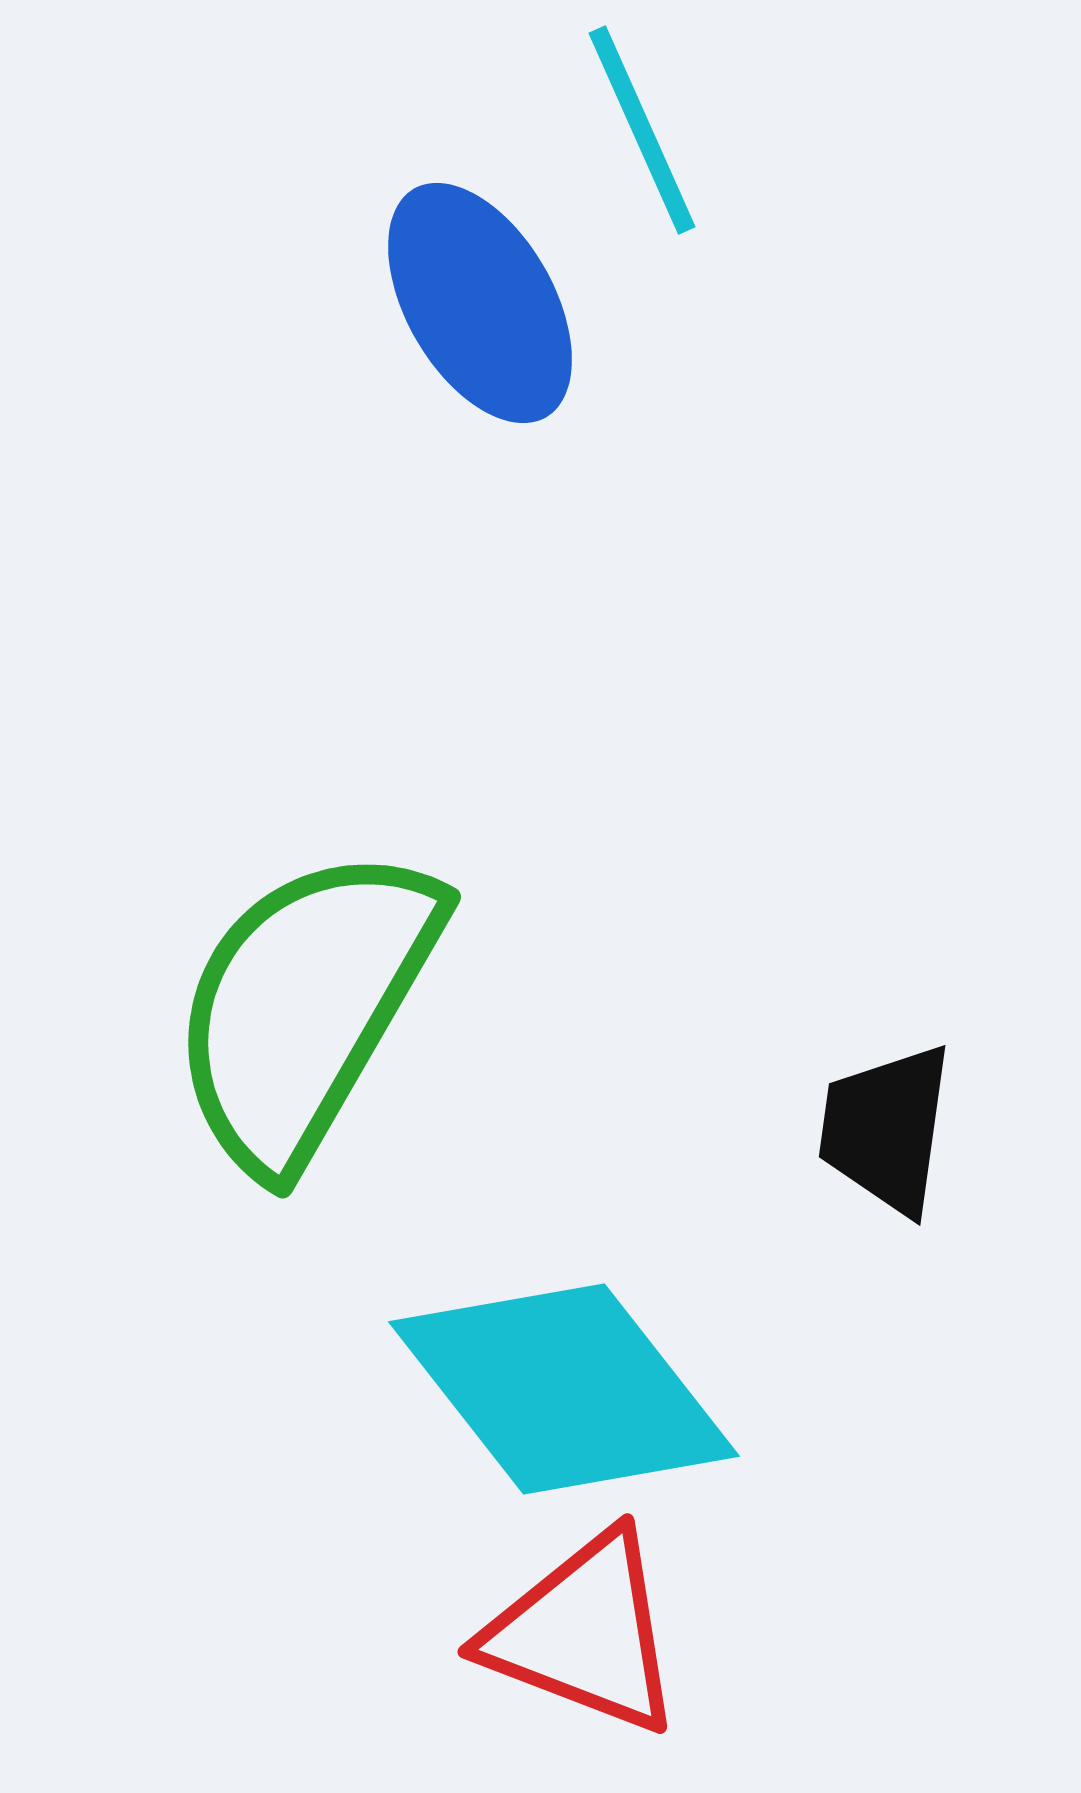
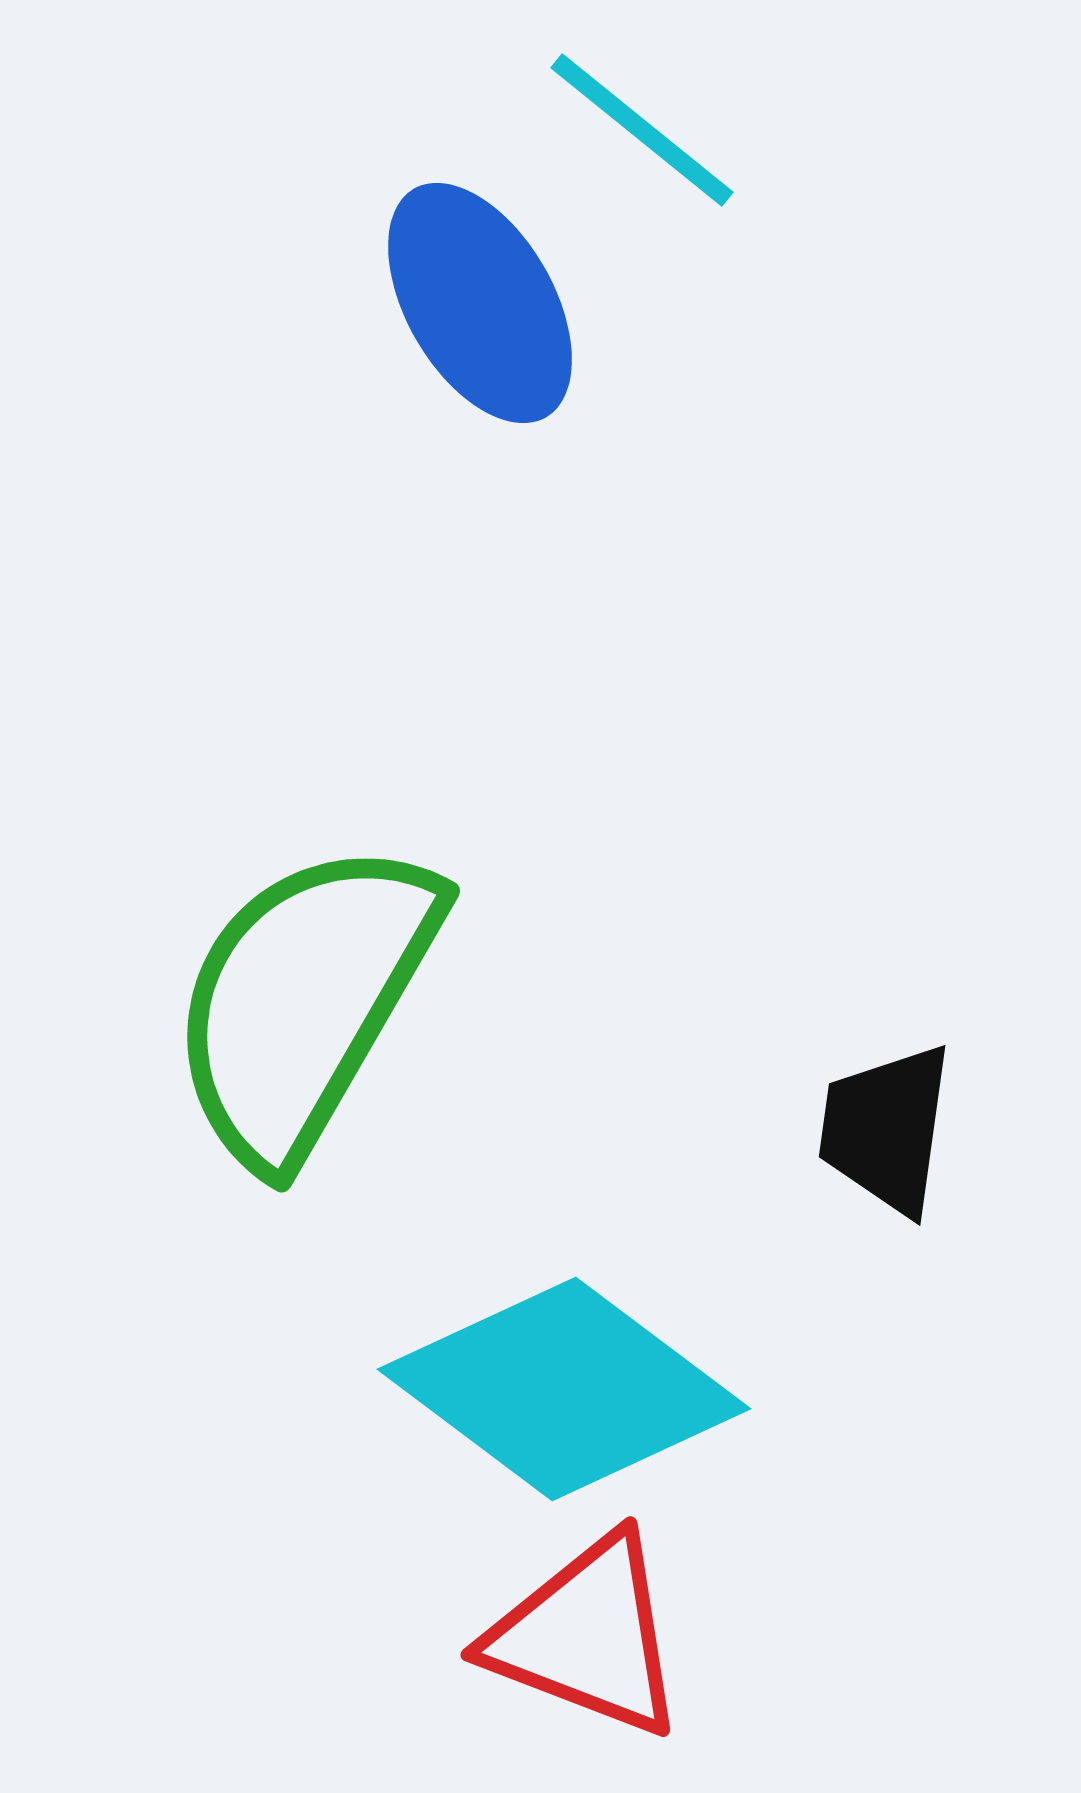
cyan line: rotated 27 degrees counterclockwise
green semicircle: moved 1 px left, 6 px up
cyan diamond: rotated 15 degrees counterclockwise
red triangle: moved 3 px right, 3 px down
